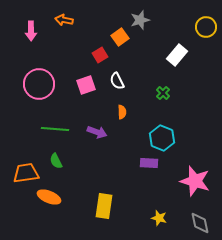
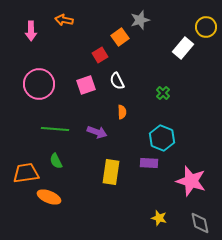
white rectangle: moved 6 px right, 7 px up
pink star: moved 4 px left
yellow rectangle: moved 7 px right, 34 px up
